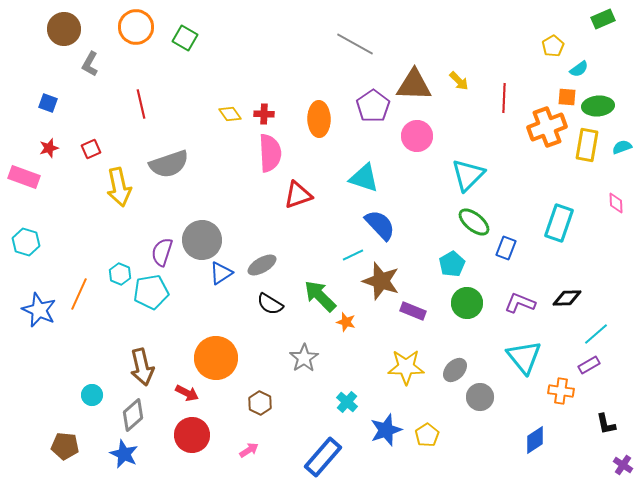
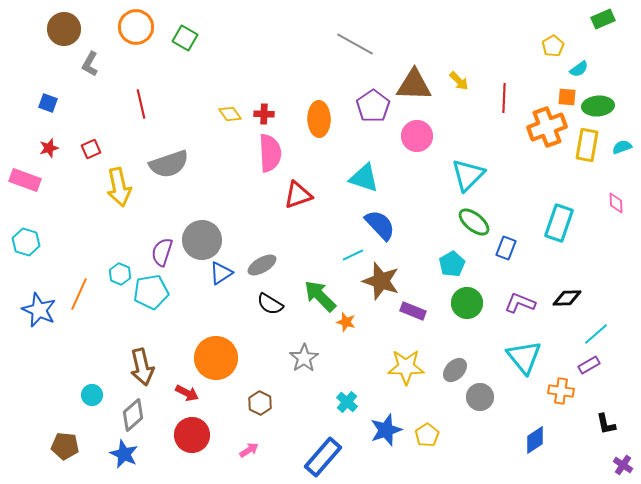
pink rectangle at (24, 177): moved 1 px right, 3 px down
